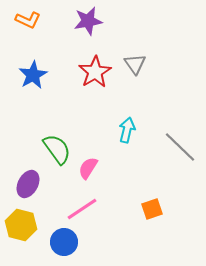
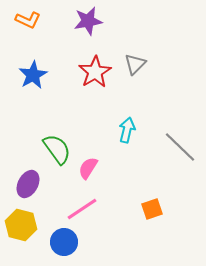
gray triangle: rotated 20 degrees clockwise
